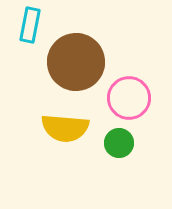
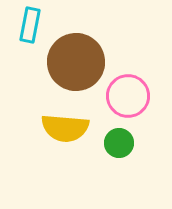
pink circle: moved 1 px left, 2 px up
